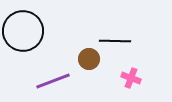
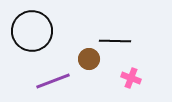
black circle: moved 9 px right
